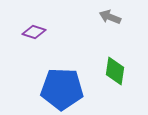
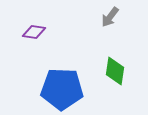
gray arrow: rotated 75 degrees counterclockwise
purple diamond: rotated 10 degrees counterclockwise
